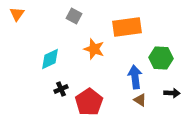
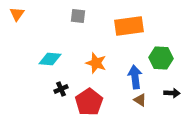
gray square: moved 4 px right; rotated 21 degrees counterclockwise
orange rectangle: moved 2 px right, 1 px up
orange star: moved 2 px right, 14 px down
cyan diamond: rotated 30 degrees clockwise
